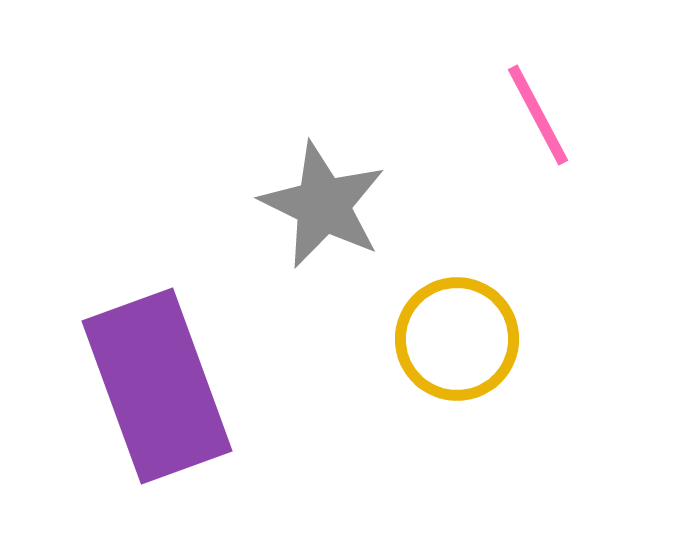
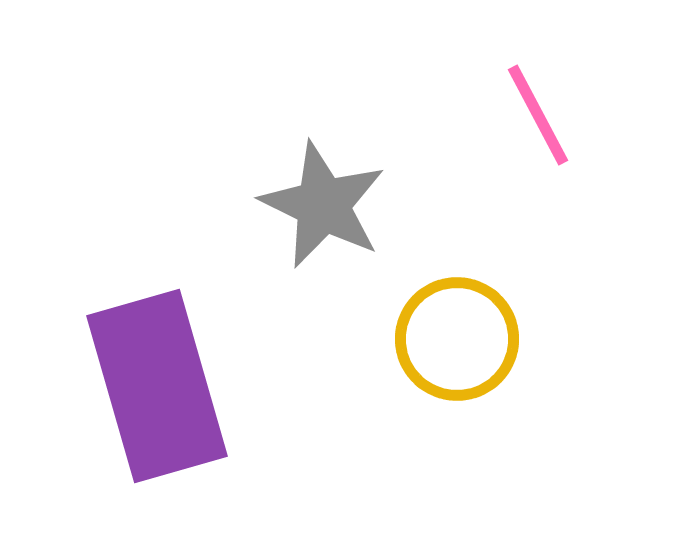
purple rectangle: rotated 4 degrees clockwise
